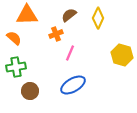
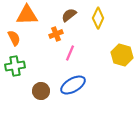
orange semicircle: rotated 21 degrees clockwise
green cross: moved 1 px left, 1 px up
brown circle: moved 11 px right
